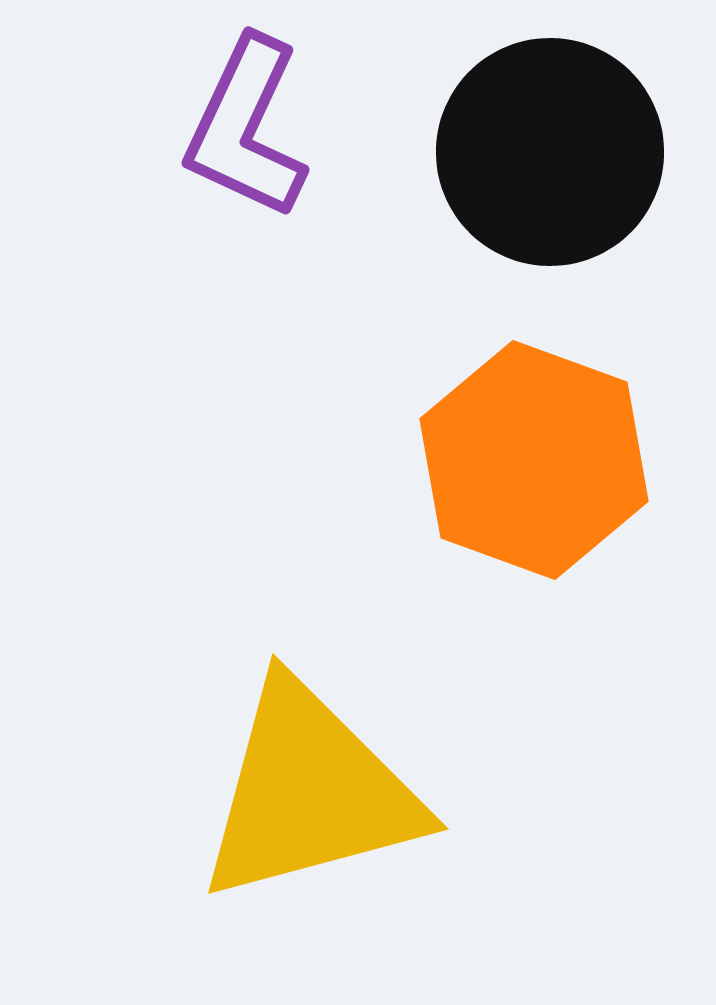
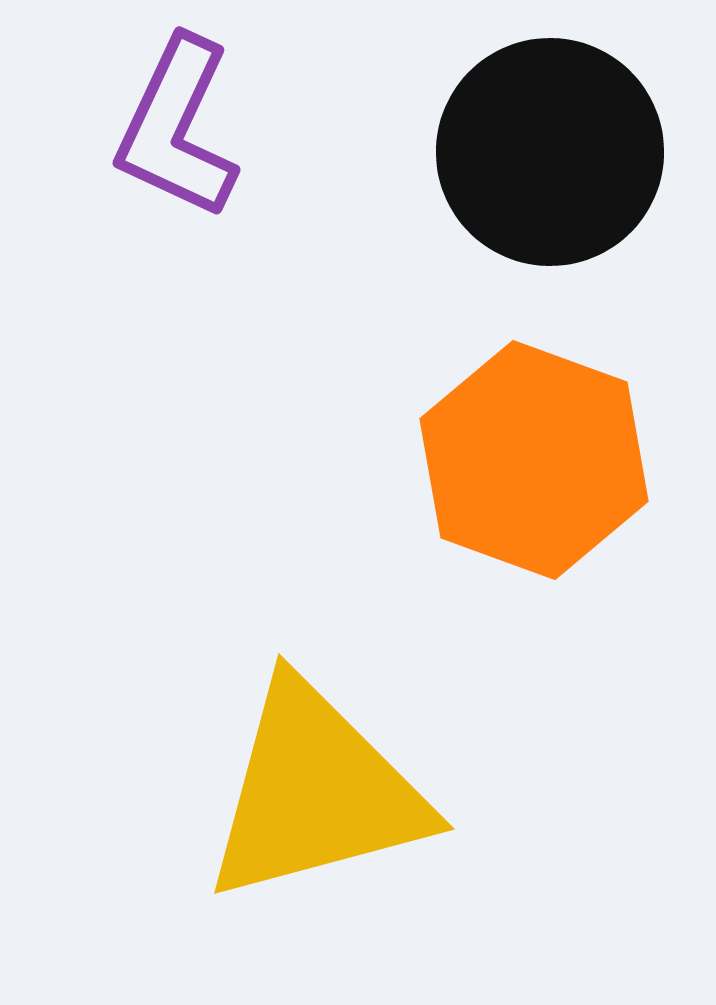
purple L-shape: moved 69 px left
yellow triangle: moved 6 px right
